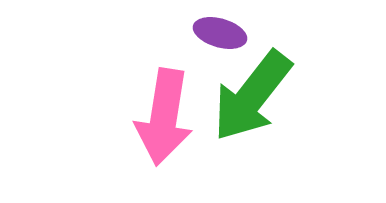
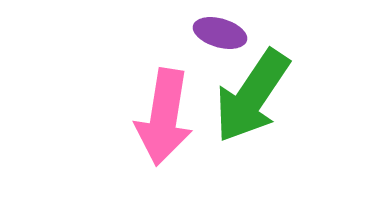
green arrow: rotated 4 degrees counterclockwise
